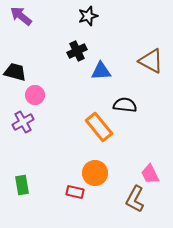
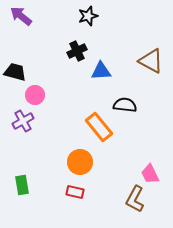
purple cross: moved 1 px up
orange circle: moved 15 px left, 11 px up
